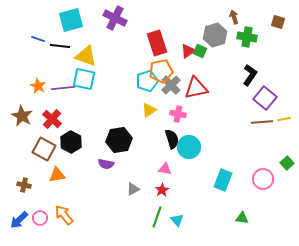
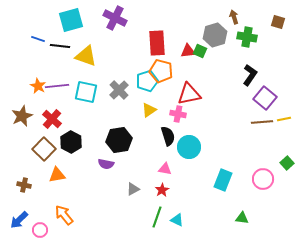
red rectangle at (157, 43): rotated 15 degrees clockwise
red triangle at (188, 51): rotated 28 degrees clockwise
orange pentagon at (161, 71): rotated 25 degrees clockwise
cyan square at (84, 79): moved 2 px right, 13 px down
gray cross at (171, 85): moved 52 px left, 5 px down
purple line at (63, 88): moved 6 px left, 2 px up
red triangle at (196, 88): moved 7 px left, 6 px down
brown star at (22, 116): rotated 20 degrees clockwise
black semicircle at (172, 139): moved 4 px left, 3 px up
brown square at (44, 149): rotated 15 degrees clockwise
pink circle at (40, 218): moved 12 px down
cyan triangle at (177, 220): rotated 24 degrees counterclockwise
